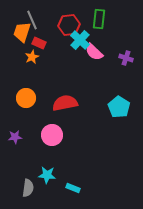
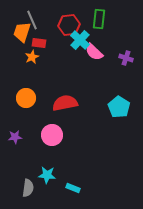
red rectangle: rotated 16 degrees counterclockwise
